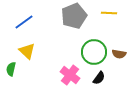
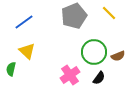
yellow line: rotated 42 degrees clockwise
brown semicircle: moved 1 px left, 2 px down; rotated 32 degrees counterclockwise
pink cross: rotated 18 degrees clockwise
